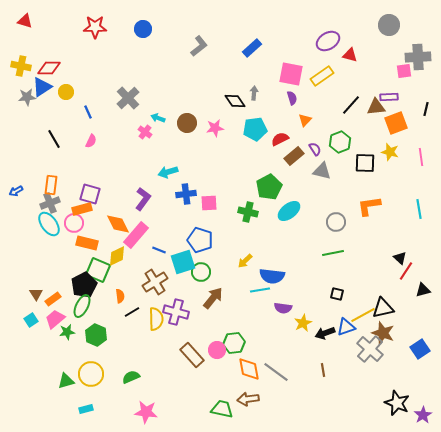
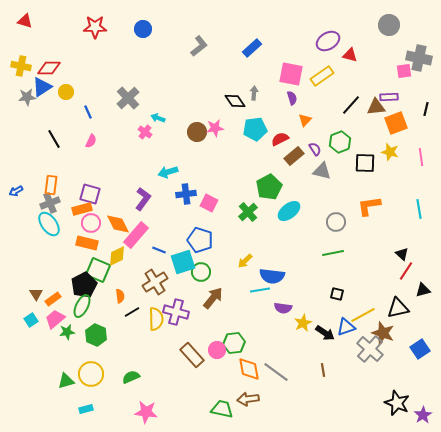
gray cross at (418, 57): moved 1 px right, 1 px down; rotated 15 degrees clockwise
brown circle at (187, 123): moved 10 px right, 9 px down
pink square at (209, 203): rotated 30 degrees clockwise
green cross at (248, 212): rotated 36 degrees clockwise
pink circle at (74, 223): moved 17 px right
black triangle at (400, 258): moved 2 px right, 4 px up
black triangle at (383, 308): moved 15 px right
black arrow at (325, 333): rotated 126 degrees counterclockwise
